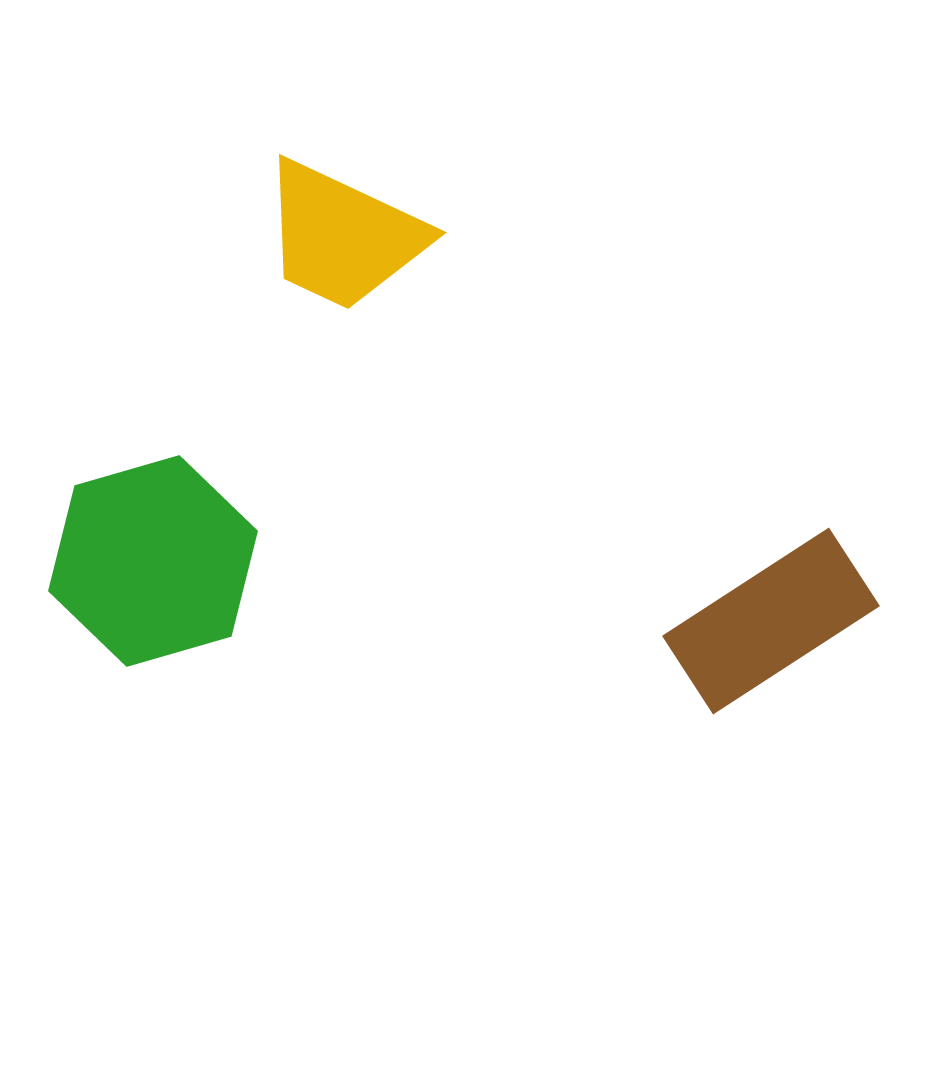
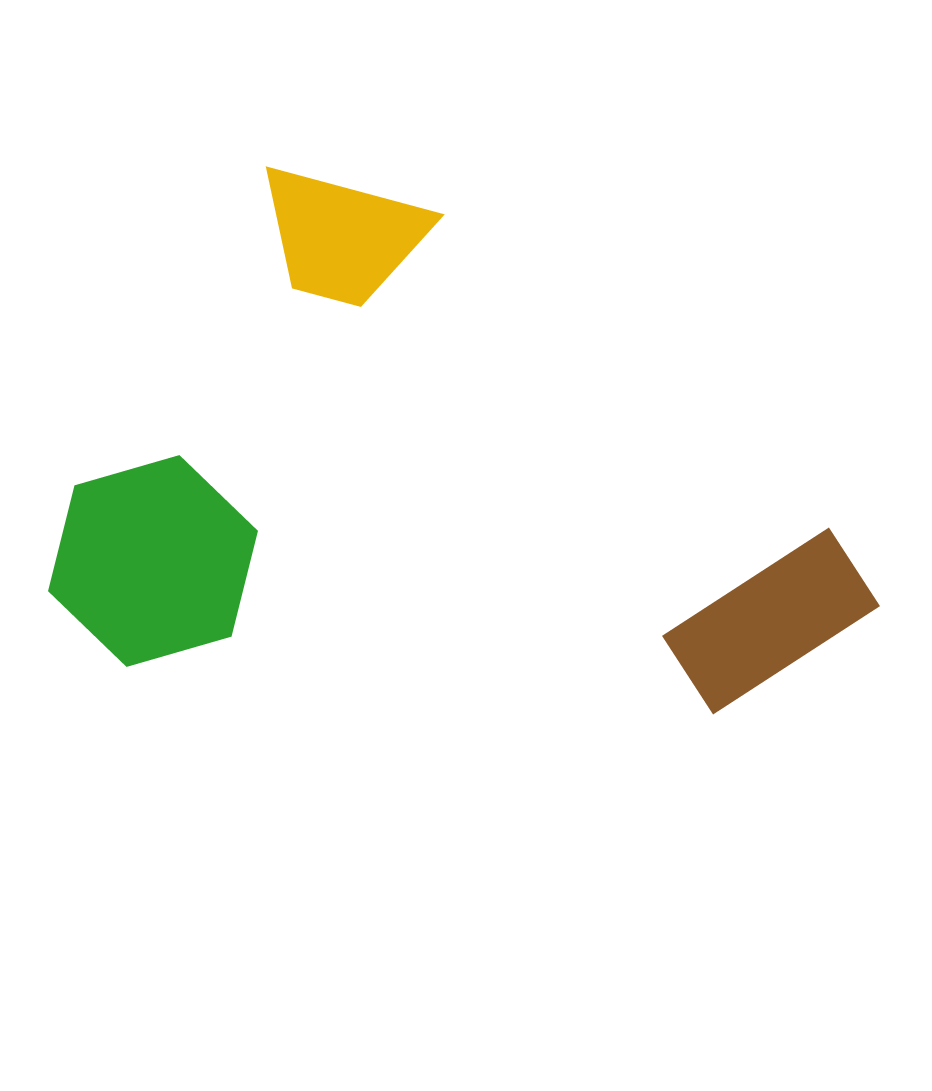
yellow trapezoid: rotated 10 degrees counterclockwise
